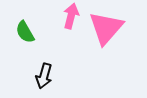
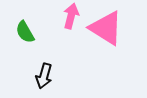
pink triangle: rotated 39 degrees counterclockwise
